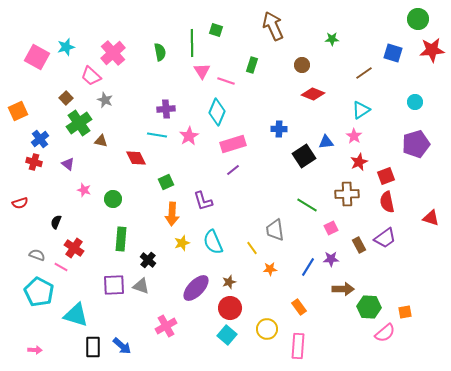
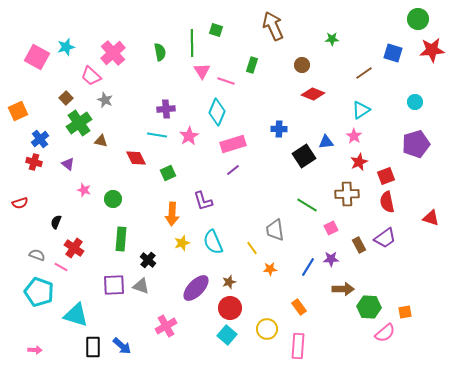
green square at (166, 182): moved 2 px right, 9 px up
cyan pentagon at (39, 292): rotated 8 degrees counterclockwise
